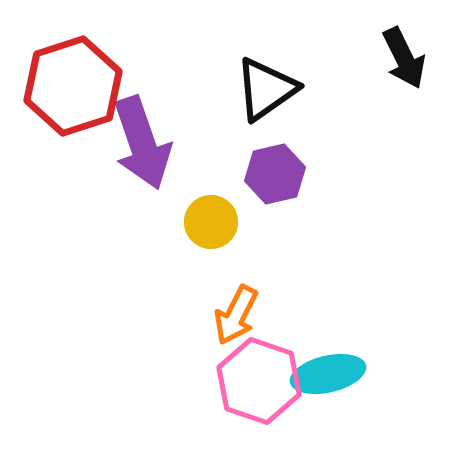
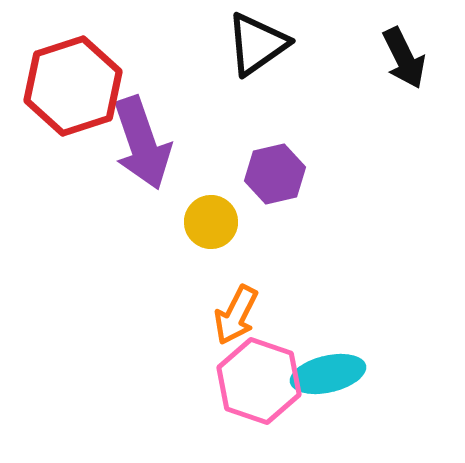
black triangle: moved 9 px left, 45 px up
